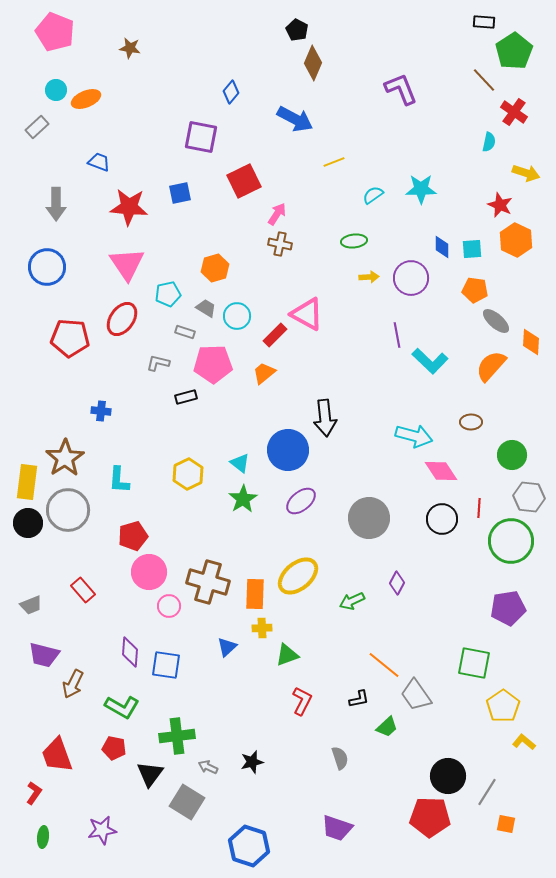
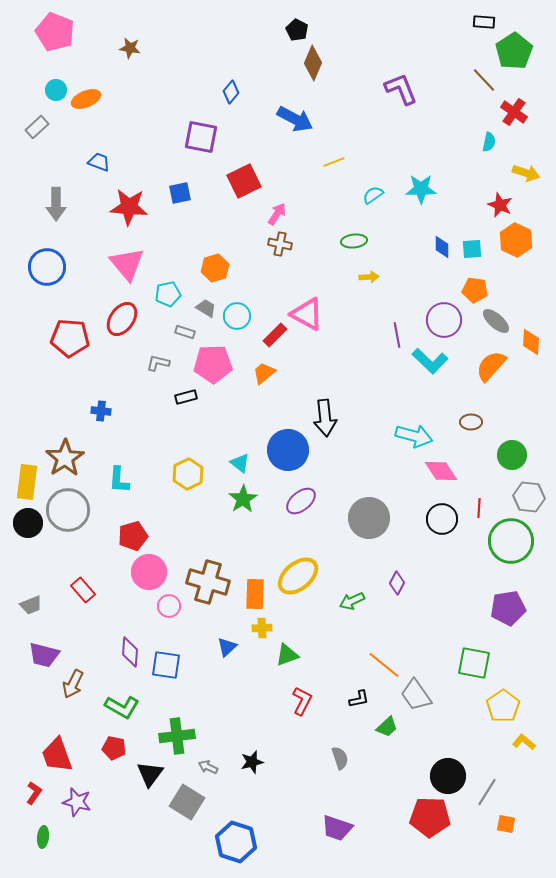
pink triangle at (127, 264): rotated 6 degrees counterclockwise
purple circle at (411, 278): moved 33 px right, 42 px down
purple star at (102, 830): moved 25 px left, 28 px up; rotated 24 degrees clockwise
blue hexagon at (249, 846): moved 13 px left, 4 px up
